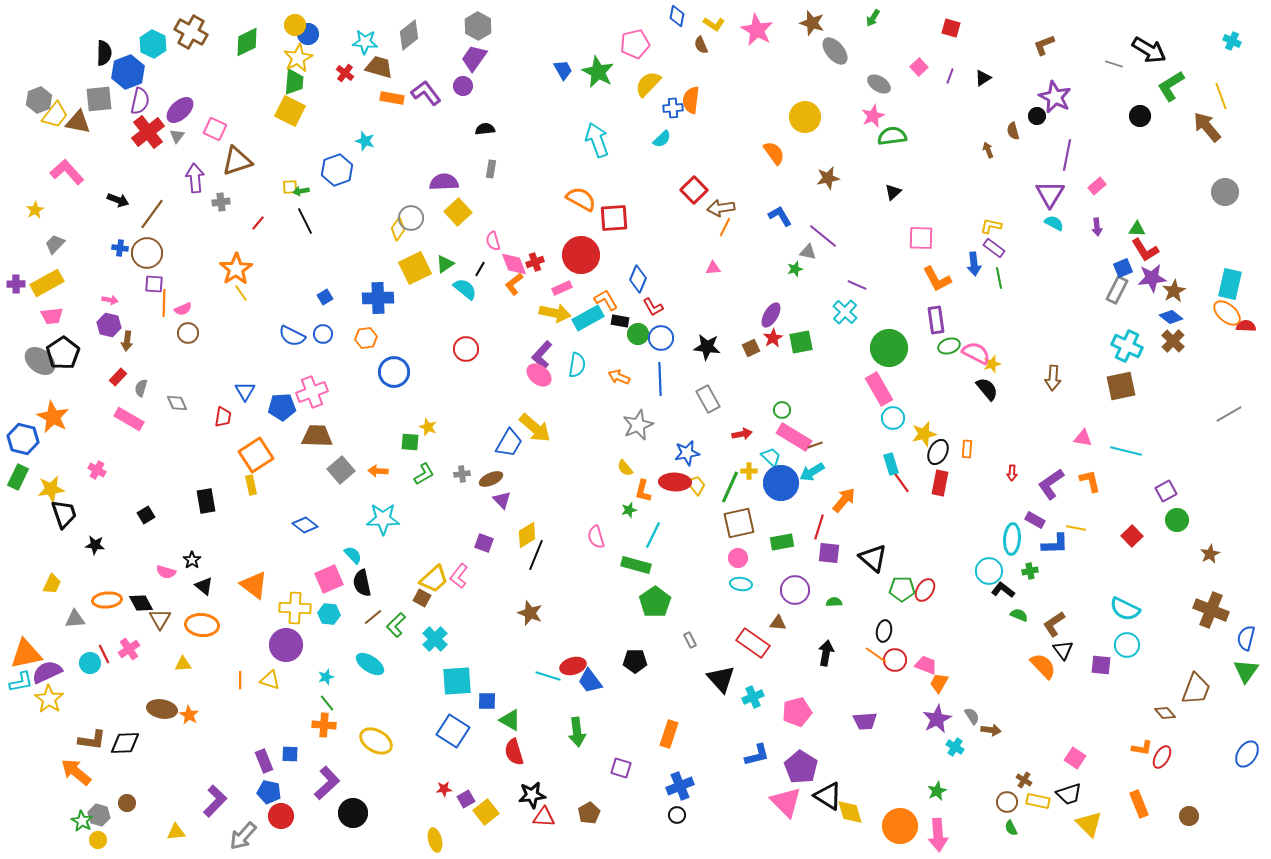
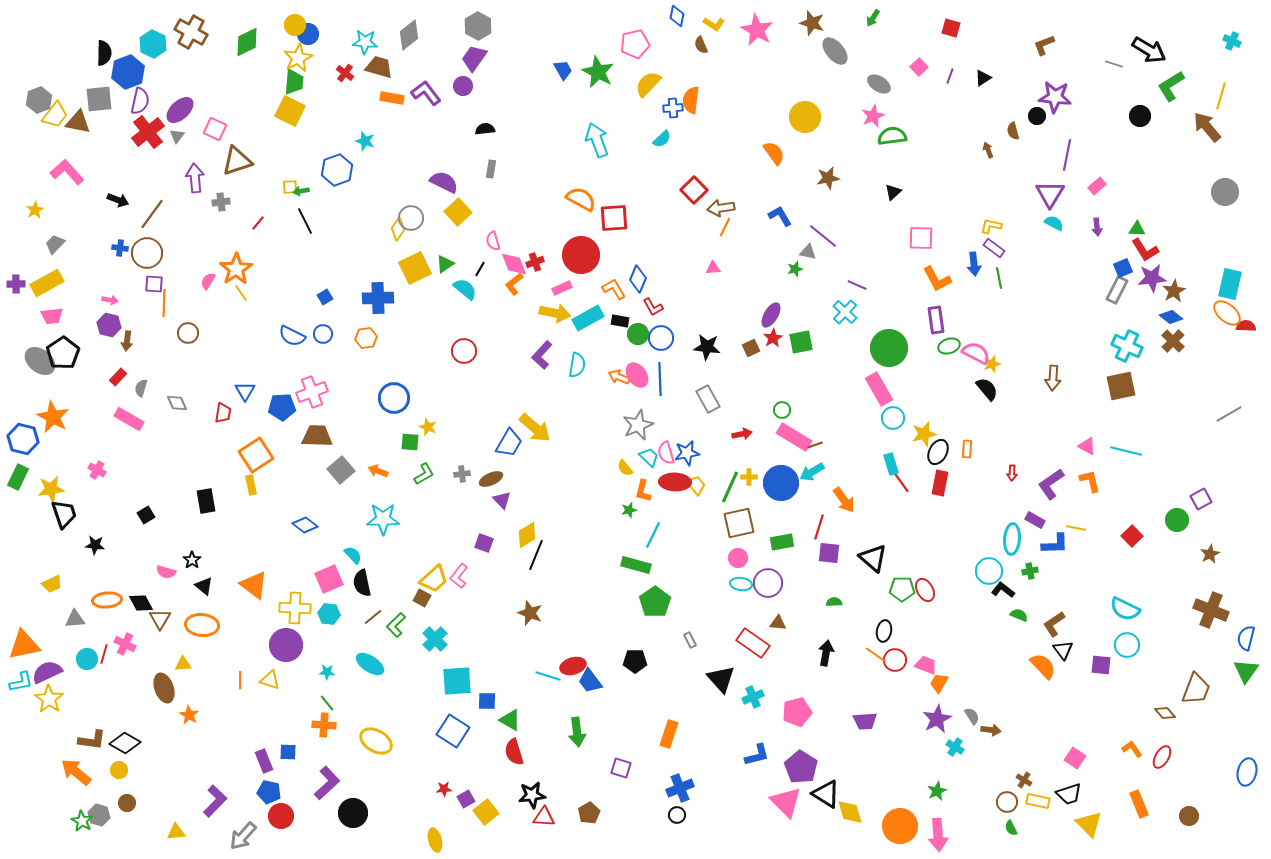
yellow line at (1221, 96): rotated 36 degrees clockwise
purple star at (1055, 97): rotated 20 degrees counterclockwise
purple semicircle at (444, 182): rotated 28 degrees clockwise
orange L-shape at (606, 300): moved 8 px right, 11 px up
pink semicircle at (183, 309): moved 25 px right, 28 px up; rotated 144 degrees clockwise
red circle at (466, 349): moved 2 px left, 2 px down
blue circle at (394, 372): moved 26 px down
pink ellipse at (539, 375): moved 98 px right; rotated 15 degrees clockwise
red trapezoid at (223, 417): moved 4 px up
pink triangle at (1083, 438): moved 4 px right, 8 px down; rotated 18 degrees clockwise
cyan trapezoid at (771, 457): moved 122 px left
orange arrow at (378, 471): rotated 18 degrees clockwise
yellow cross at (749, 471): moved 6 px down
purple square at (1166, 491): moved 35 px right, 8 px down
orange arrow at (844, 500): rotated 104 degrees clockwise
pink semicircle at (596, 537): moved 70 px right, 84 px up
yellow trapezoid at (52, 584): rotated 40 degrees clockwise
purple circle at (795, 590): moved 27 px left, 7 px up
red ellipse at (925, 590): rotated 60 degrees counterclockwise
pink cross at (129, 649): moved 4 px left, 5 px up; rotated 30 degrees counterclockwise
orange triangle at (26, 654): moved 2 px left, 9 px up
red line at (104, 654): rotated 42 degrees clockwise
cyan circle at (90, 663): moved 3 px left, 4 px up
cyan star at (326, 677): moved 1 px right, 5 px up; rotated 21 degrees clockwise
brown ellipse at (162, 709): moved 2 px right, 21 px up; rotated 60 degrees clockwise
black diamond at (125, 743): rotated 32 degrees clockwise
orange L-shape at (1142, 748): moved 10 px left, 1 px down; rotated 135 degrees counterclockwise
blue square at (290, 754): moved 2 px left, 2 px up
blue ellipse at (1247, 754): moved 18 px down; rotated 20 degrees counterclockwise
blue cross at (680, 786): moved 2 px down
black triangle at (828, 796): moved 2 px left, 2 px up
yellow circle at (98, 840): moved 21 px right, 70 px up
